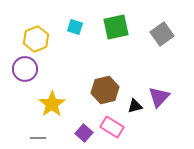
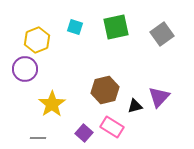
yellow hexagon: moved 1 px right, 1 px down
